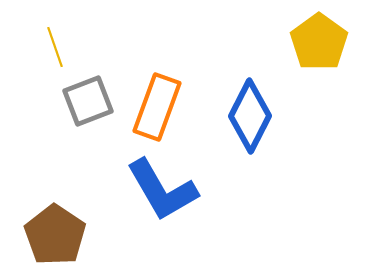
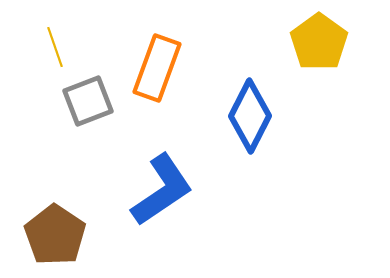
orange rectangle: moved 39 px up
blue L-shape: rotated 94 degrees counterclockwise
